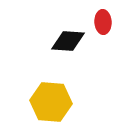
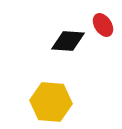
red ellipse: moved 3 px down; rotated 30 degrees counterclockwise
